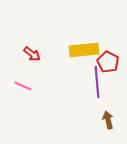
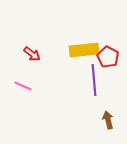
red pentagon: moved 5 px up
purple line: moved 3 px left, 2 px up
